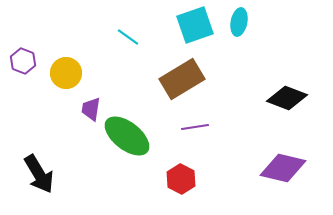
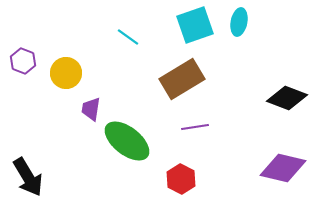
green ellipse: moved 5 px down
black arrow: moved 11 px left, 3 px down
